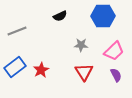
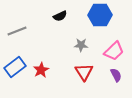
blue hexagon: moved 3 px left, 1 px up
